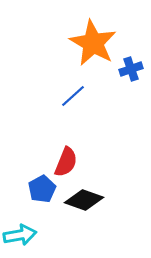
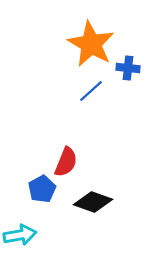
orange star: moved 2 px left, 1 px down
blue cross: moved 3 px left, 1 px up; rotated 25 degrees clockwise
blue line: moved 18 px right, 5 px up
black diamond: moved 9 px right, 2 px down
